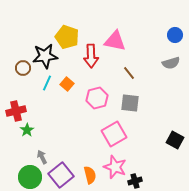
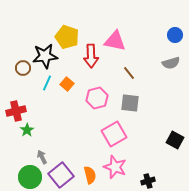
black cross: moved 13 px right
